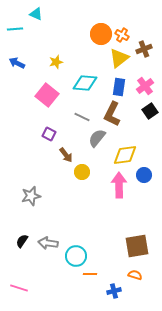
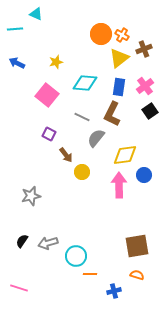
gray semicircle: moved 1 px left
gray arrow: rotated 24 degrees counterclockwise
orange semicircle: moved 2 px right
